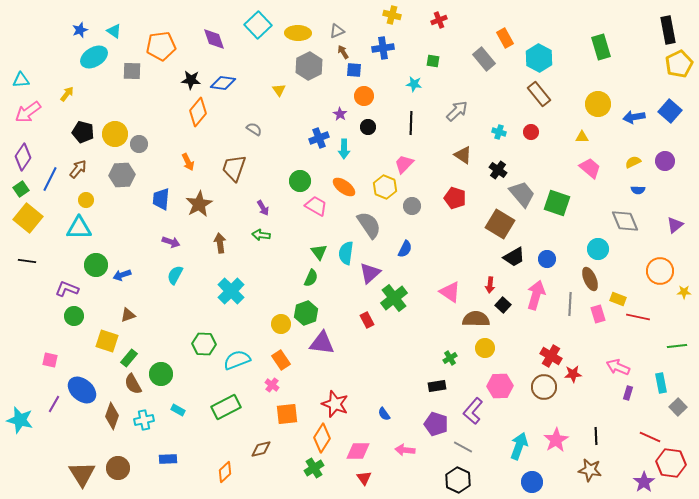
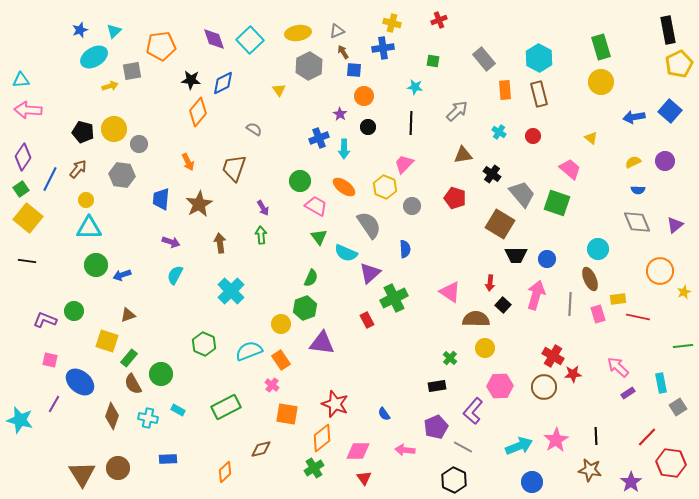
yellow cross at (392, 15): moved 8 px down
cyan square at (258, 25): moved 8 px left, 15 px down
cyan triangle at (114, 31): rotated 42 degrees clockwise
yellow ellipse at (298, 33): rotated 10 degrees counterclockwise
orange rectangle at (505, 38): moved 52 px down; rotated 24 degrees clockwise
gray square at (132, 71): rotated 12 degrees counterclockwise
blue diamond at (223, 83): rotated 35 degrees counterclockwise
cyan star at (414, 84): moved 1 px right, 3 px down
yellow arrow at (67, 94): moved 43 px right, 8 px up; rotated 35 degrees clockwise
brown rectangle at (539, 94): rotated 25 degrees clockwise
yellow circle at (598, 104): moved 3 px right, 22 px up
pink arrow at (28, 112): moved 2 px up; rotated 40 degrees clockwise
cyan cross at (499, 132): rotated 16 degrees clockwise
red circle at (531, 132): moved 2 px right, 4 px down
yellow circle at (115, 134): moved 1 px left, 5 px up
yellow triangle at (582, 137): moved 9 px right, 1 px down; rotated 40 degrees clockwise
brown triangle at (463, 155): rotated 42 degrees counterclockwise
pink trapezoid at (590, 168): moved 20 px left, 1 px down
black cross at (498, 170): moved 6 px left, 4 px down
gray hexagon at (122, 175): rotated 10 degrees clockwise
gray diamond at (625, 221): moved 12 px right, 1 px down
cyan triangle at (79, 228): moved 10 px right
green arrow at (261, 235): rotated 78 degrees clockwise
blue semicircle at (405, 249): rotated 30 degrees counterclockwise
green triangle at (319, 252): moved 15 px up
cyan semicircle at (346, 253): rotated 75 degrees counterclockwise
black trapezoid at (514, 257): moved 2 px right, 2 px up; rotated 30 degrees clockwise
red arrow at (490, 285): moved 2 px up
purple L-shape at (67, 289): moved 22 px left, 31 px down
yellow star at (684, 292): rotated 24 degrees counterclockwise
green cross at (394, 298): rotated 12 degrees clockwise
yellow rectangle at (618, 299): rotated 28 degrees counterclockwise
green hexagon at (306, 313): moved 1 px left, 5 px up
green circle at (74, 316): moved 5 px up
green hexagon at (204, 344): rotated 20 degrees clockwise
green line at (677, 346): moved 6 px right
red cross at (551, 356): moved 2 px right
green cross at (450, 358): rotated 16 degrees counterclockwise
cyan semicircle at (237, 360): moved 12 px right, 9 px up
pink arrow at (618, 367): rotated 20 degrees clockwise
blue ellipse at (82, 390): moved 2 px left, 8 px up
purple rectangle at (628, 393): rotated 40 degrees clockwise
gray square at (678, 407): rotated 12 degrees clockwise
orange square at (287, 414): rotated 15 degrees clockwise
cyan cross at (144, 420): moved 4 px right, 2 px up; rotated 24 degrees clockwise
purple pentagon at (436, 424): moved 3 px down; rotated 30 degrees clockwise
red line at (650, 437): moved 3 px left; rotated 70 degrees counterclockwise
orange diamond at (322, 438): rotated 20 degrees clockwise
cyan arrow at (519, 446): rotated 48 degrees clockwise
black hexagon at (458, 480): moved 4 px left
purple star at (644, 482): moved 13 px left
